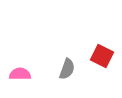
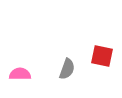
red square: rotated 15 degrees counterclockwise
